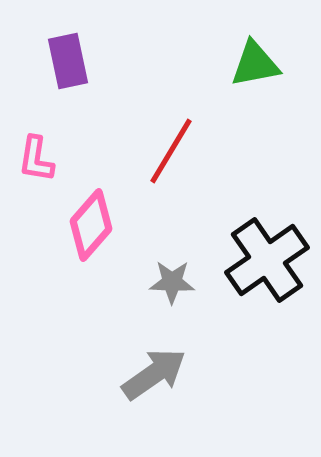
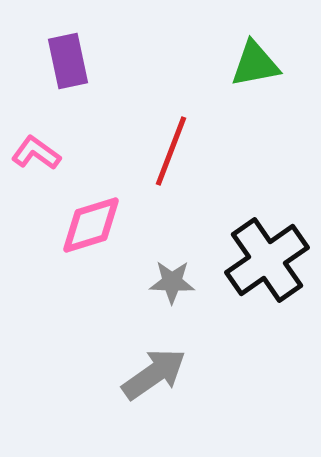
red line: rotated 10 degrees counterclockwise
pink L-shape: moved 6 px up; rotated 117 degrees clockwise
pink diamond: rotated 32 degrees clockwise
